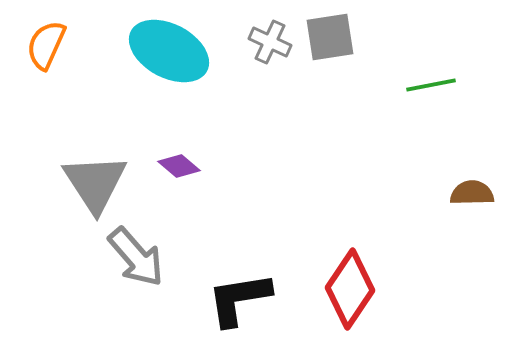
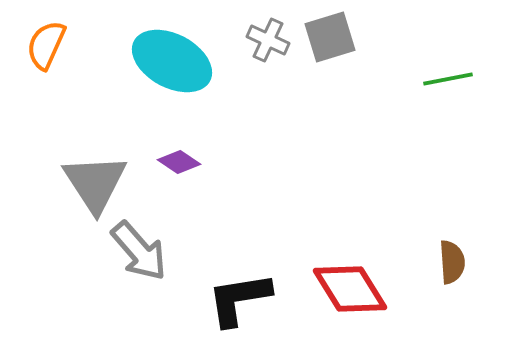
gray square: rotated 8 degrees counterclockwise
gray cross: moved 2 px left, 2 px up
cyan ellipse: moved 3 px right, 10 px down
green line: moved 17 px right, 6 px up
purple diamond: moved 4 px up; rotated 6 degrees counterclockwise
brown semicircle: moved 20 px left, 69 px down; rotated 87 degrees clockwise
gray arrow: moved 3 px right, 6 px up
red diamond: rotated 66 degrees counterclockwise
